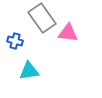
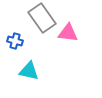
cyan triangle: rotated 20 degrees clockwise
